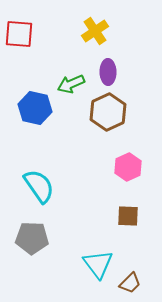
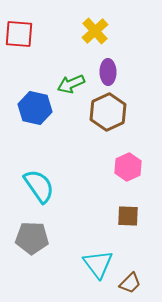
yellow cross: rotated 8 degrees counterclockwise
